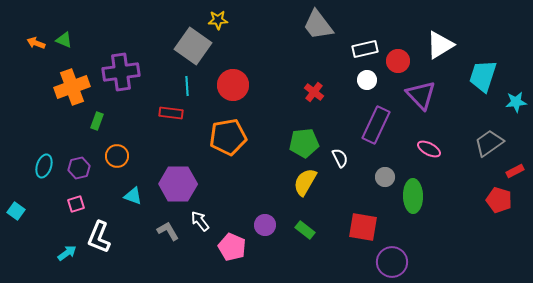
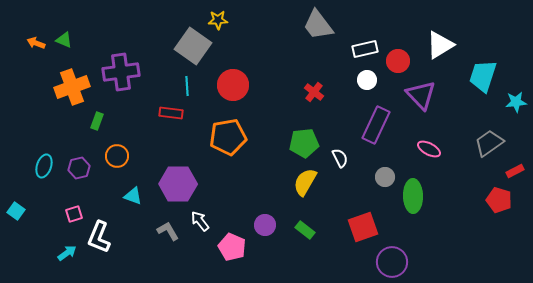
pink square at (76, 204): moved 2 px left, 10 px down
red square at (363, 227): rotated 28 degrees counterclockwise
